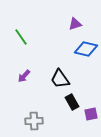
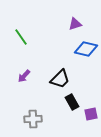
black trapezoid: rotated 100 degrees counterclockwise
gray cross: moved 1 px left, 2 px up
